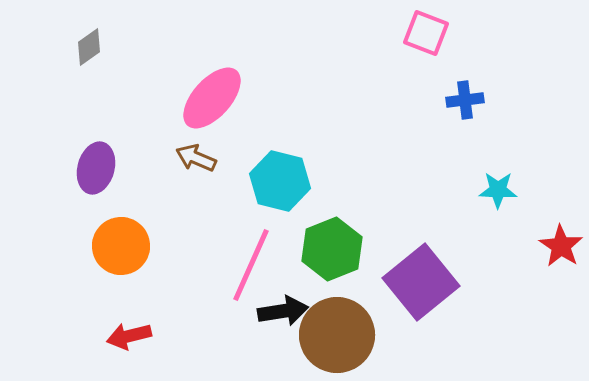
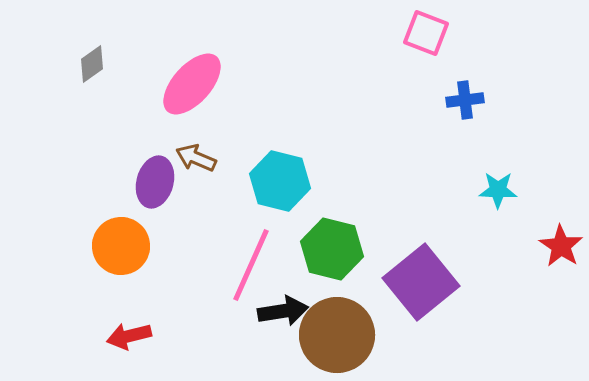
gray diamond: moved 3 px right, 17 px down
pink ellipse: moved 20 px left, 14 px up
purple ellipse: moved 59 px right, 14 px down
green hexagon: rotated 24 degrees counterclockwise
